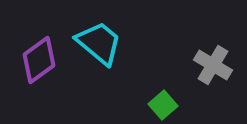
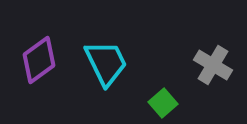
cyan trapezoid: moved 7 px right, 20 px down; rotated 24 degrees clockwise
green square: moved 2 px up
